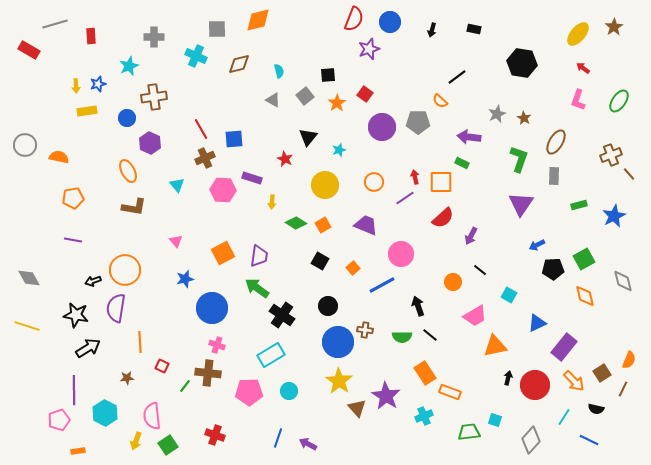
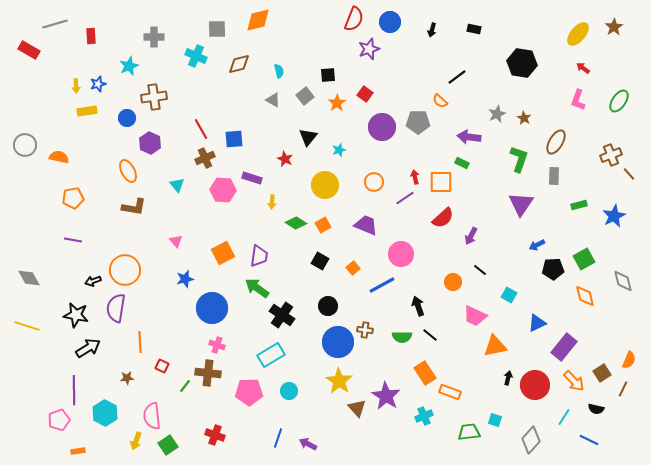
pink trapezoid at (475, 316): rotated 55 degrees clockwise
